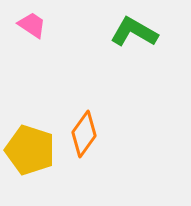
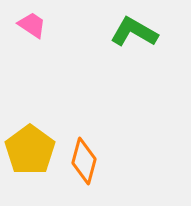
orange diamond: moved 27 px down; rotated 21 degrees counterclockwise
yellow pentagon: rotated 18 degrees clockwise
